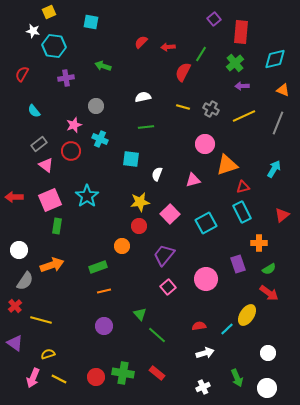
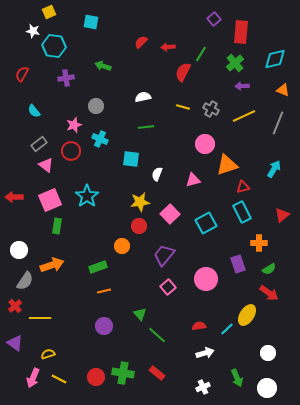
yellow line at (41, 320): moved 1 px left, 2 px up; rotated 15 degrees counterclockwise
